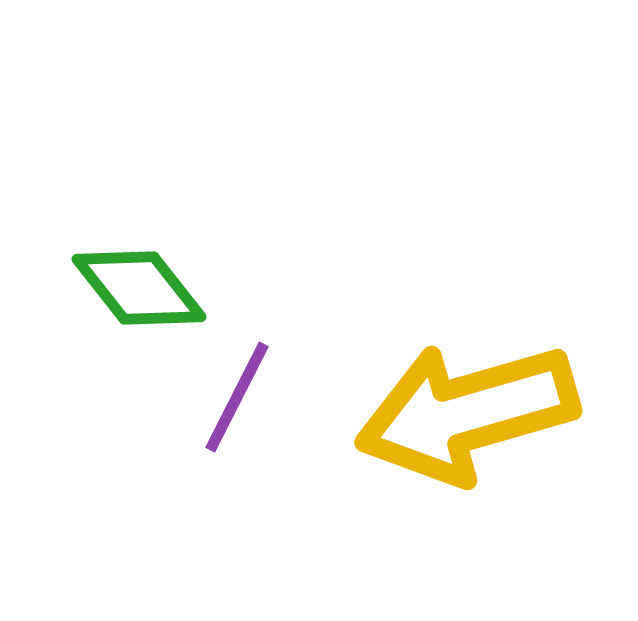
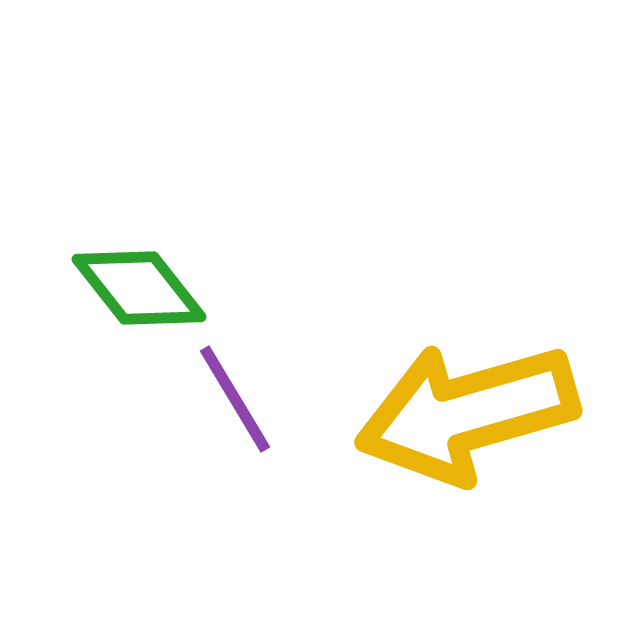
purple line: moved 2 px left, 2 px down; rotated 58 degrees counterclockwise
